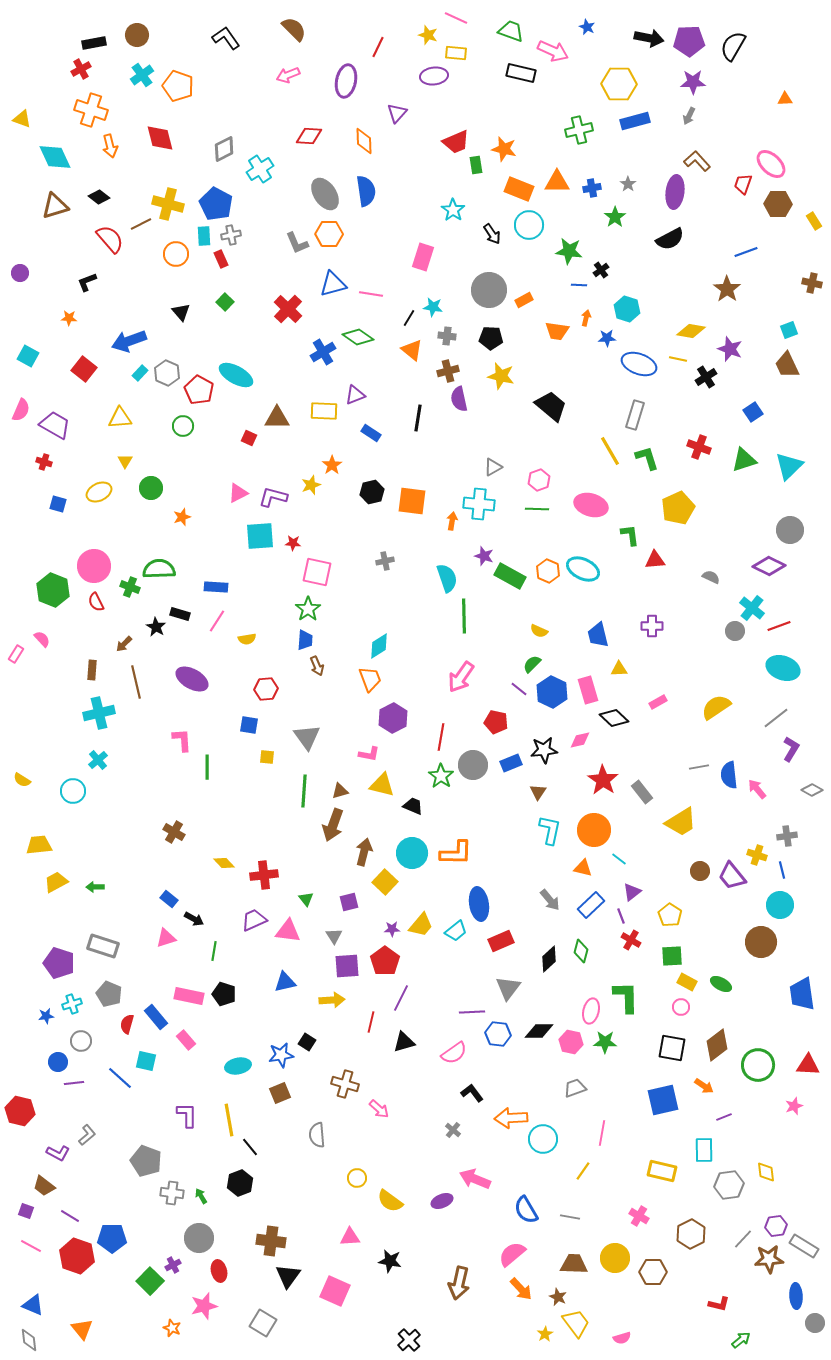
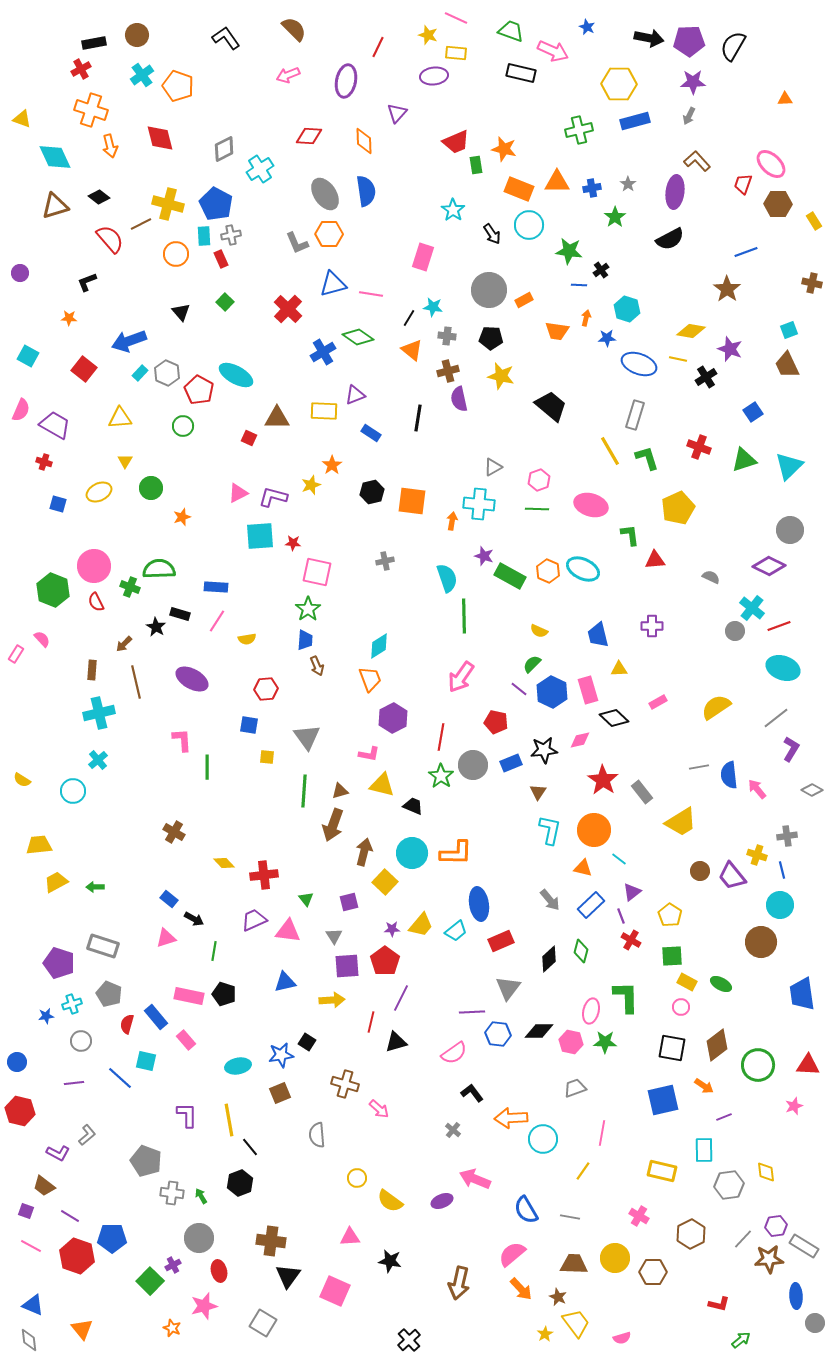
black triangle at (404, 1042): moved 8 px left
blue circle at (58, 1062): moved 41 px left
